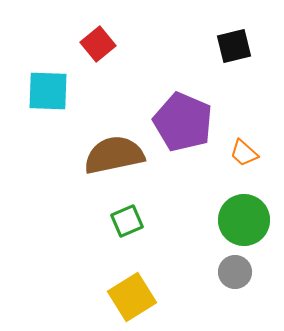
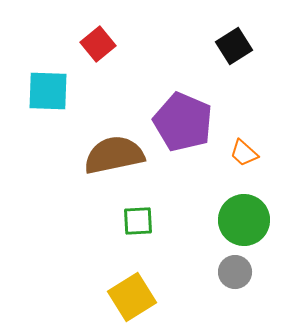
black square: rotated 18 degrees counterclockwise
green square: moved 11 px right; rotated 20 degrees clockwise
